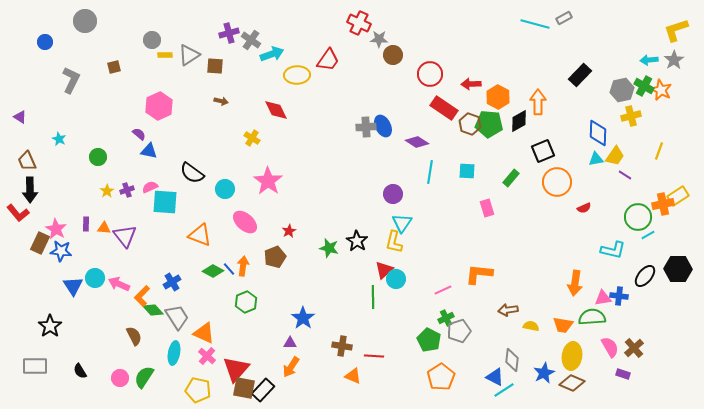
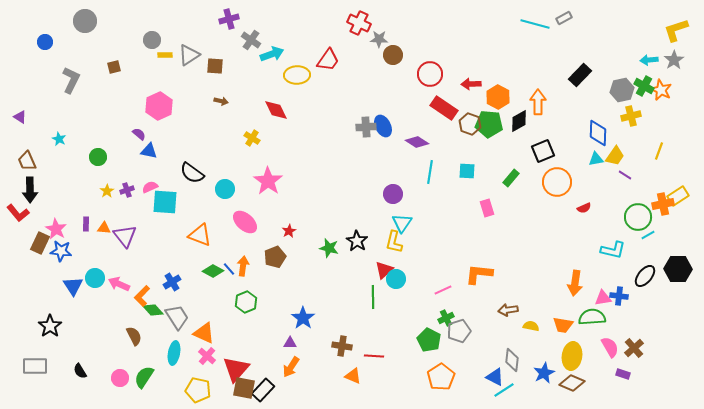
purple cross at (229, 33): moved 14 px up
